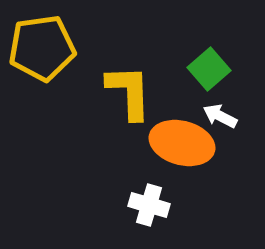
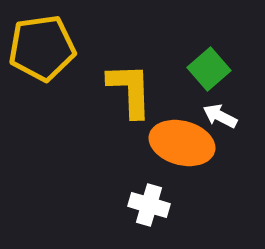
yellow L-shape: moved 1 px right, 2 px up
